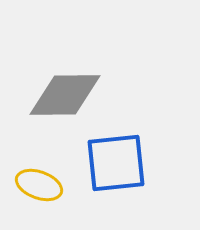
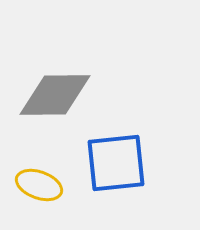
gray diamond: moved 10 px left
